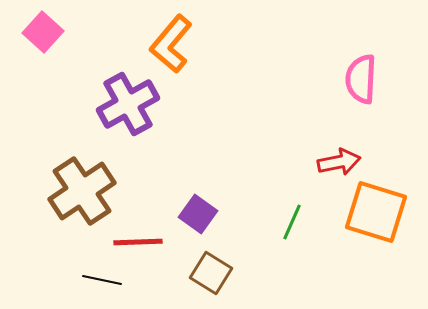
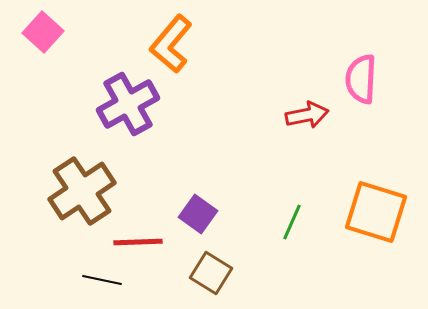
red arrow: moved 32 px left, 47 px up
